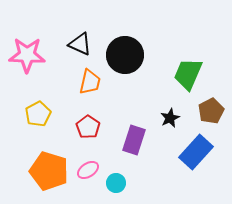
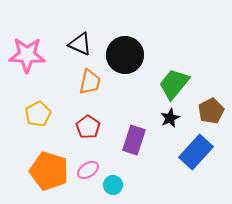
green trapezoid: moved 14 px left, 10 px down; rotated 16 degrees clockwise
cyan circle: moved 3 px left, 2 px down
